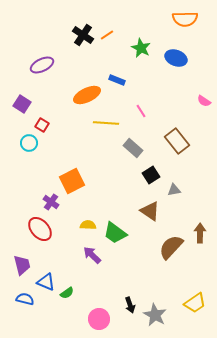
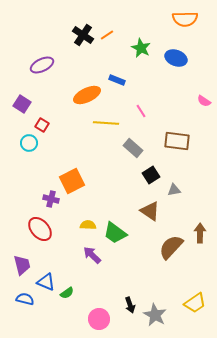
brown rectangle: rotated 45 degrees counterclockwise
purple cross: moved 3 px up; rotated 21 degrees counterclockwise
